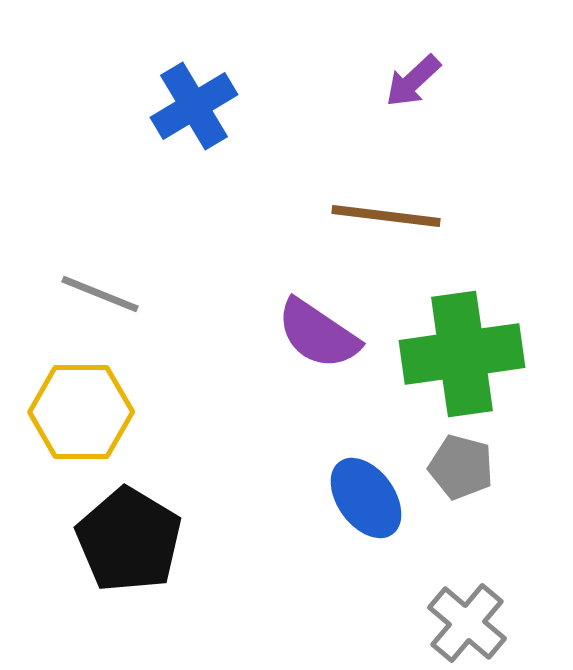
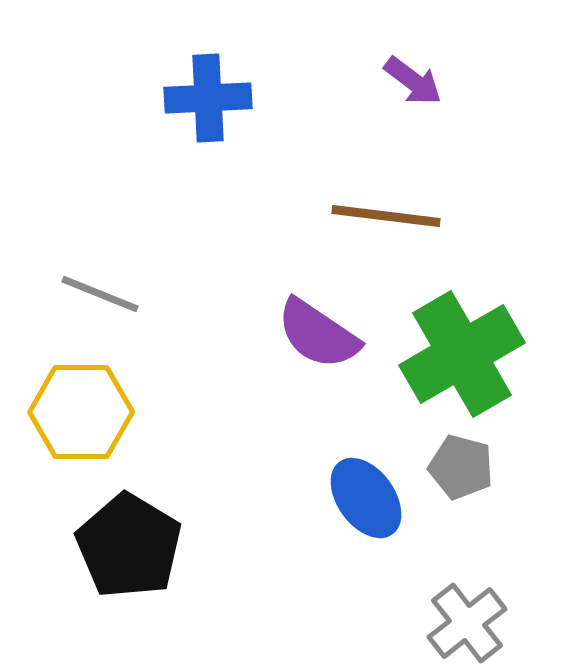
purple arrow: rotated 100 degrees counterclockwise
blue cross: moved 14 px right, 8 px up; rotated 28 degrees clockwise
green cross: rotated 22 degrees counterclockwise
black pentagon: moved 6 px down
gray cross: rotated 12 degrees clockwise
